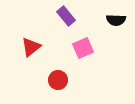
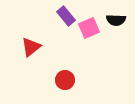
pink square: moved 6 px right, 20 px up
red circle: moved 7 px right
